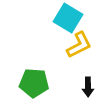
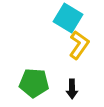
yellow L-shape: rotated 28 degrees counterclockwise
black arrow: moved 16 px left, 2 px down
